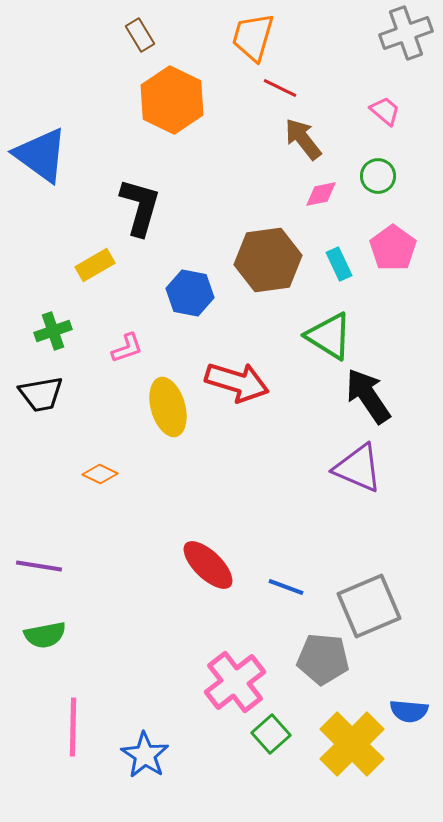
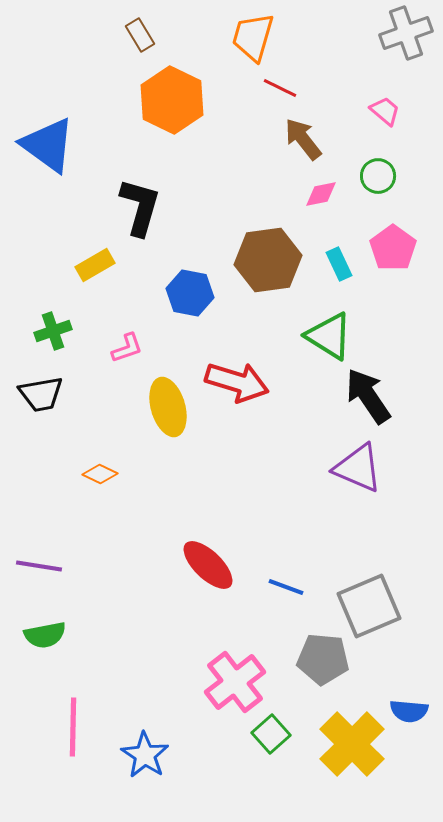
blue triangle: moved 7 px right, 10 px up
